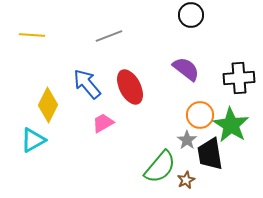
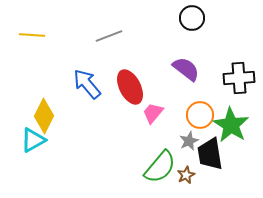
black circle: moved 1 px right, 3 px down
yellow diamond: moved 4 px left, 11 px down
pink trapezoid: moved 50 px right, 10 px up; rotated 20 degrees counterclockwise
gray star: moved 2 px right, 1 px down; rotated 12 degrees clockwise
brown star: moved 5 px up
